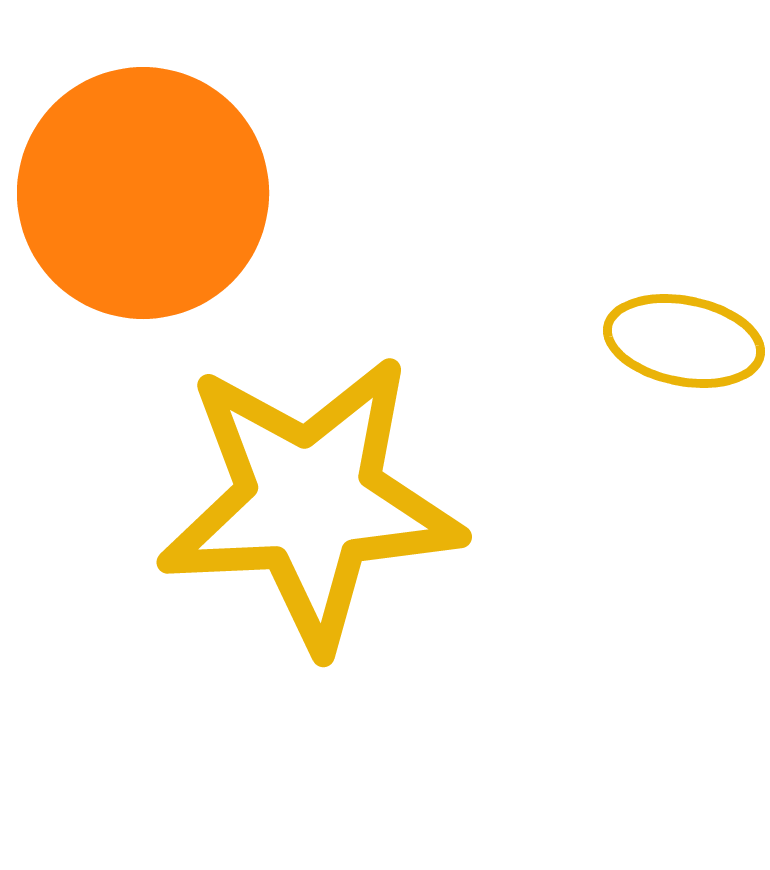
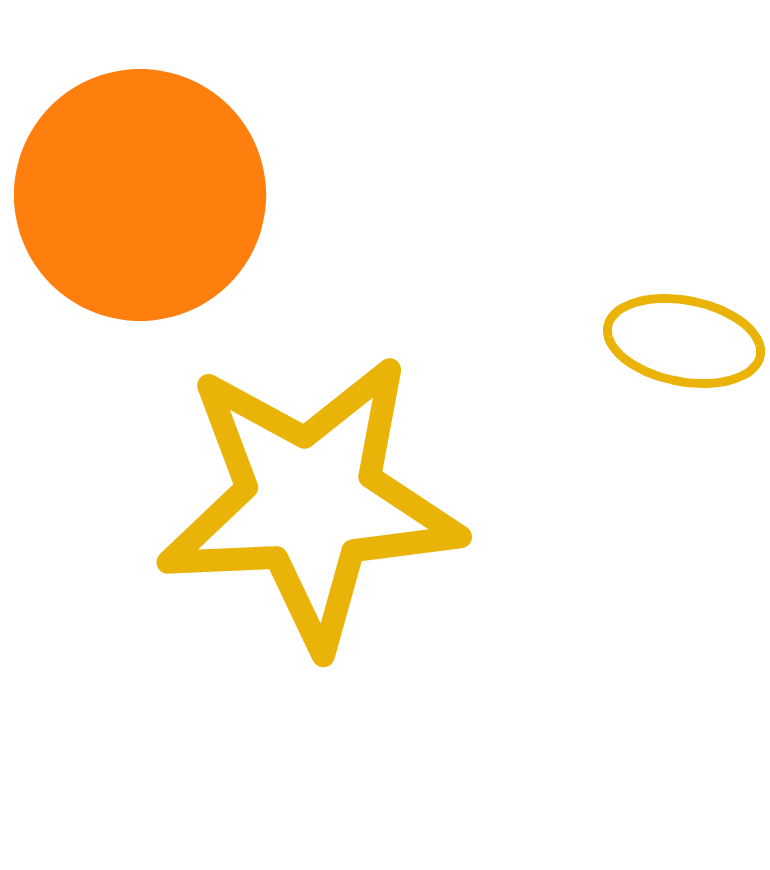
orange circle: moved 3 px left, 2 px down
